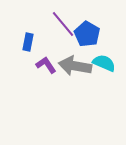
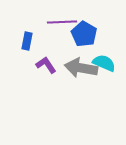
purple line: moved 1 px left, 2 px up; rotated 52 degrees counterclockwise
blue pentagon: moved 3 px left
blue rectangle: moved 1 px left, 1 px up
gray arrow: moved 6 px right, 2 px down
